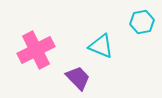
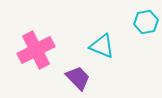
cyan hexagon: moved 4 px right
cyan triangle: moved 1 px right
